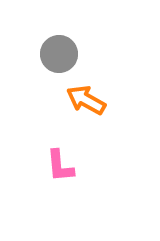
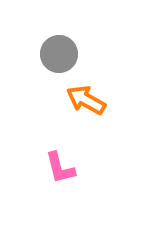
pink L-shape: moved 2 px down; rotated 9 degrees counterclockwise
